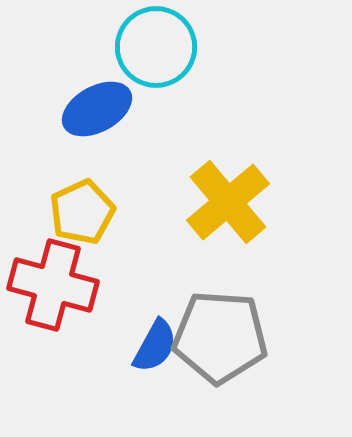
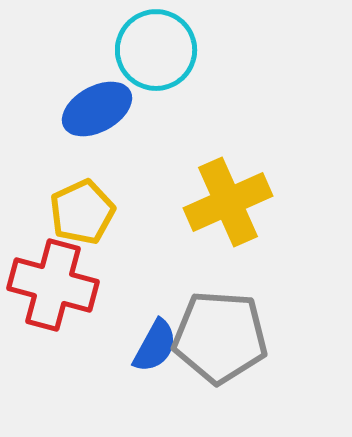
cyan circle: moved 3 px down
yellow cross: rotated 16 degrees clockwise
